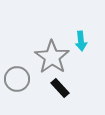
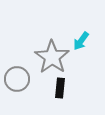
cyan arrow: rotated 42 degrees clockwise
black rectangle: rotated 48 degrees clockwise
